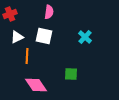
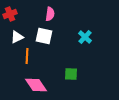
pink semicircle: moved 1 px right, 2 px down
